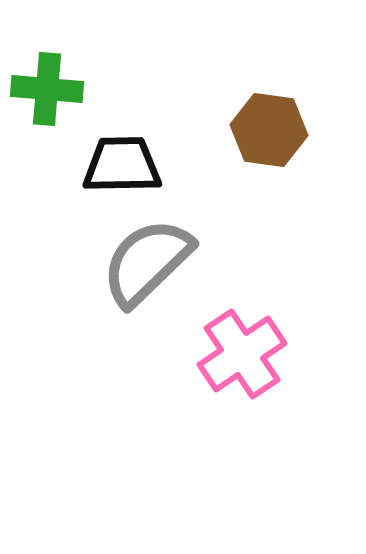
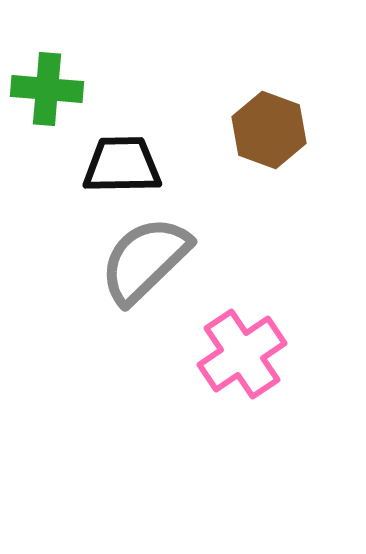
brown hexagon: rotated 12 degrees clockwise
gray semicircle: moved 2 px left, 2 px up
